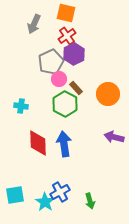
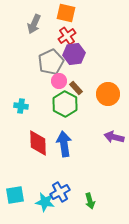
purple hexagon: rotated 20 degrees clockwise
pink circle: moved 2 px down
cyan star: rotated 24 degrees counterclockwise
